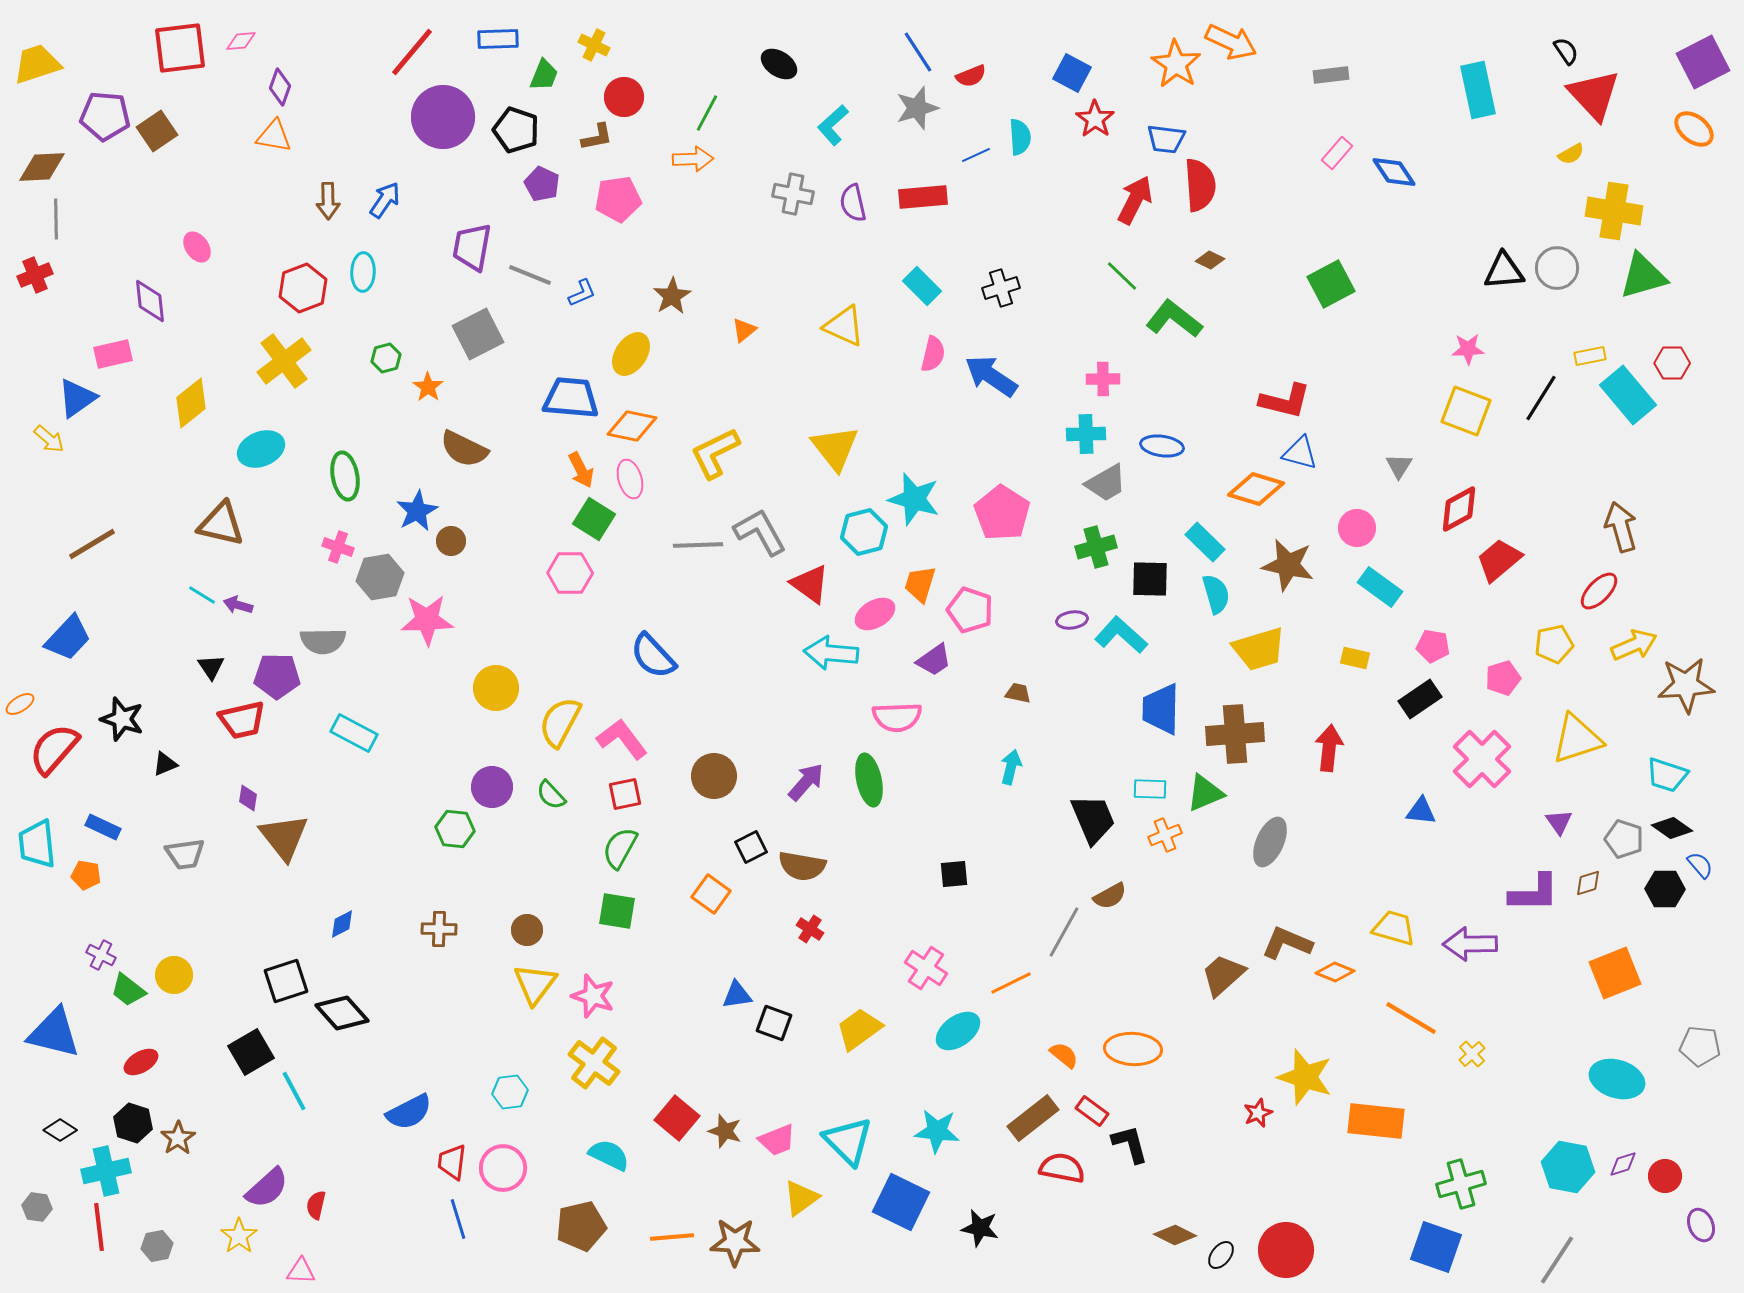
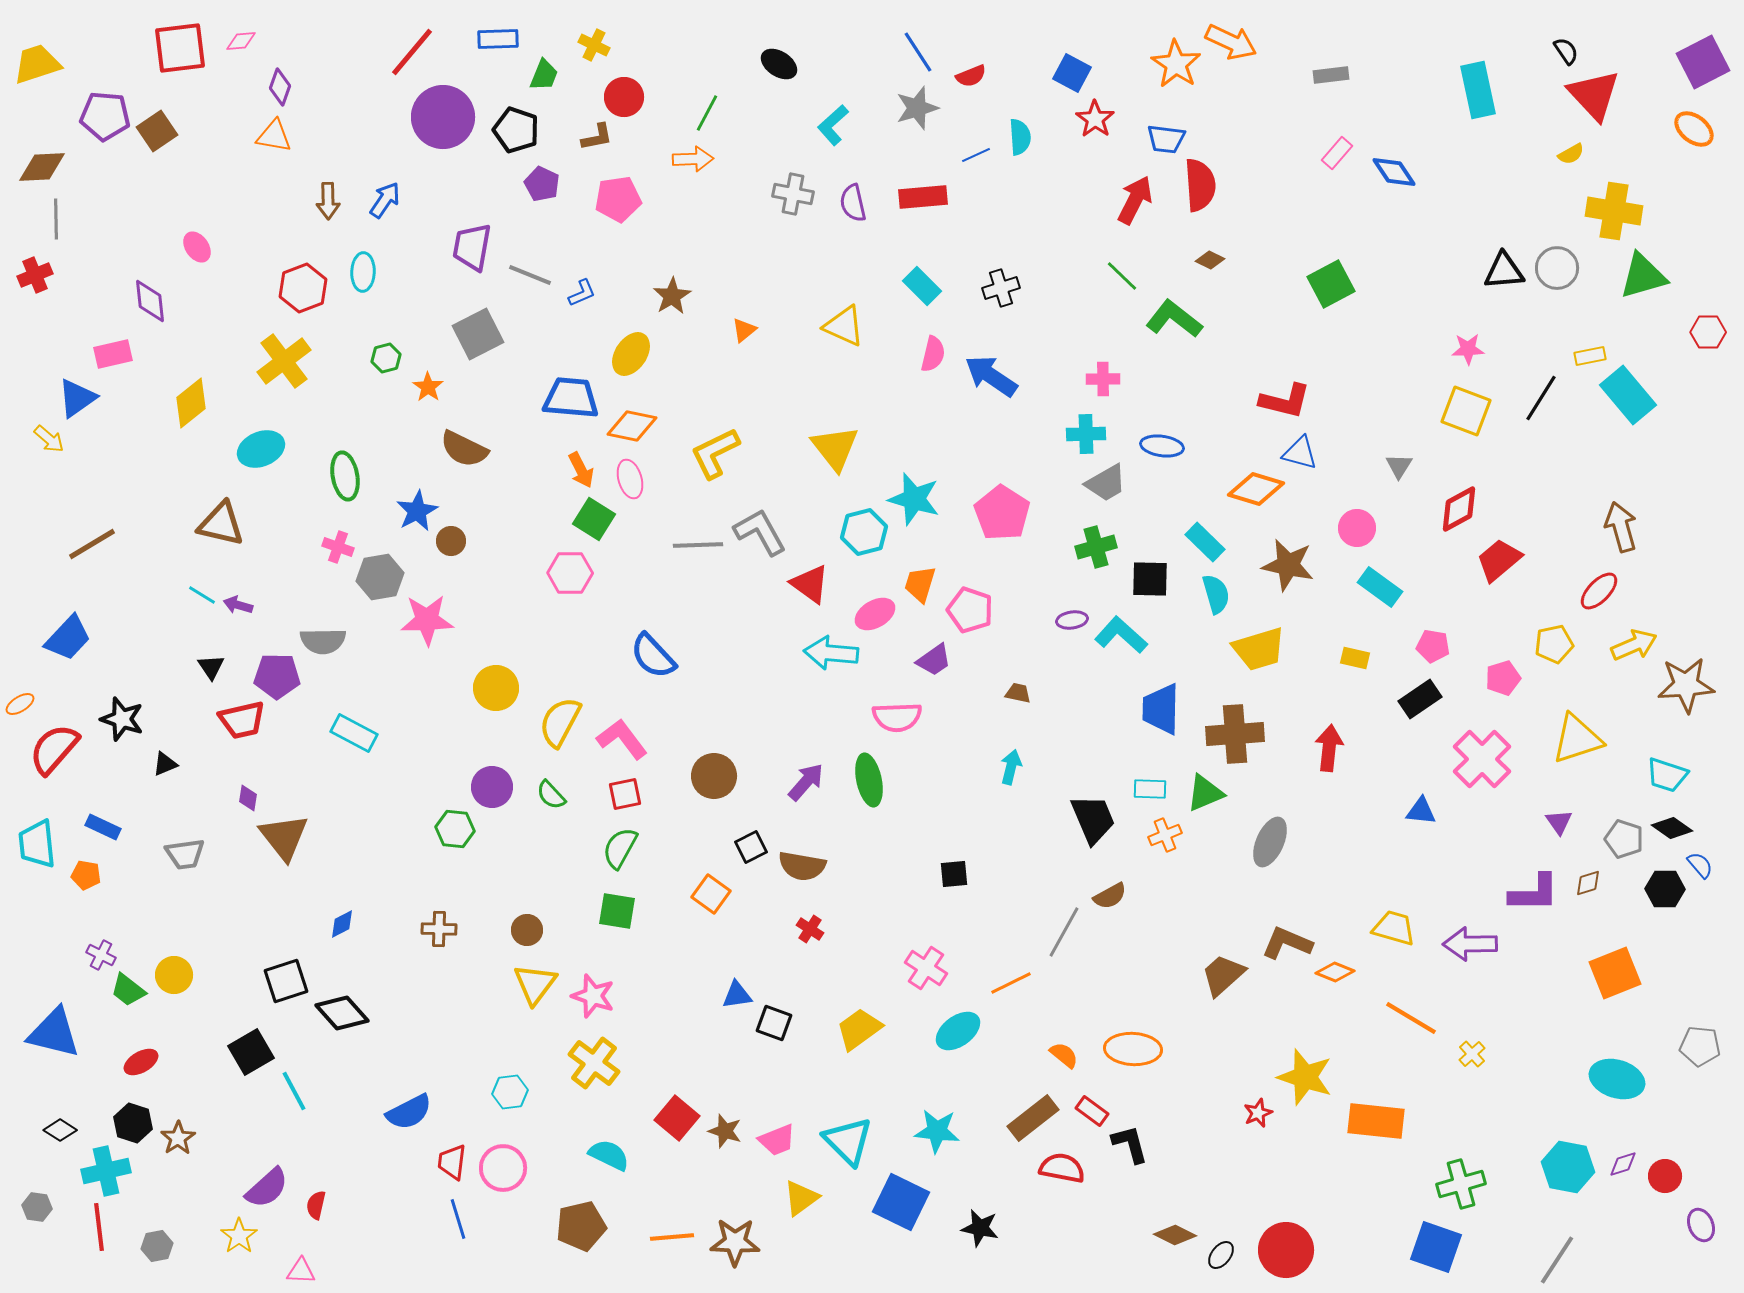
red hexagon at (1672, 363): moved 36 px right, 31 px up
